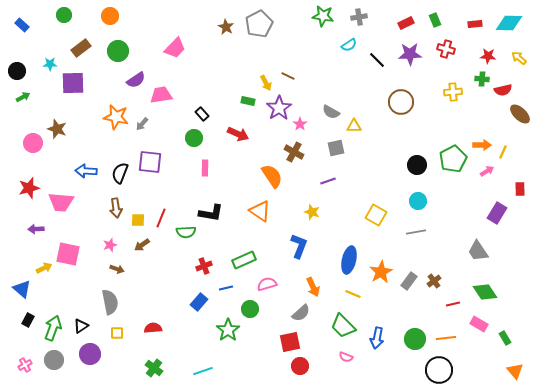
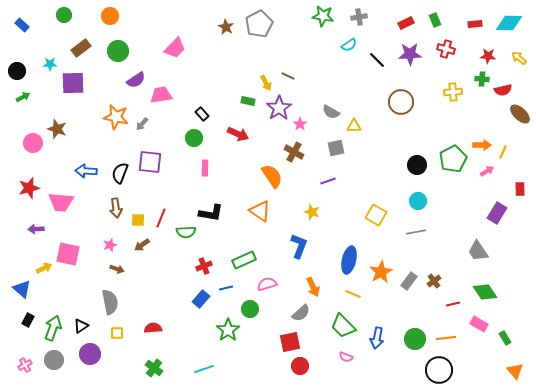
blue rectangle at (199, 302): moved 2 px right, 3 px up
cyan line at (203, 371): moved 1 px right, 2 px up
